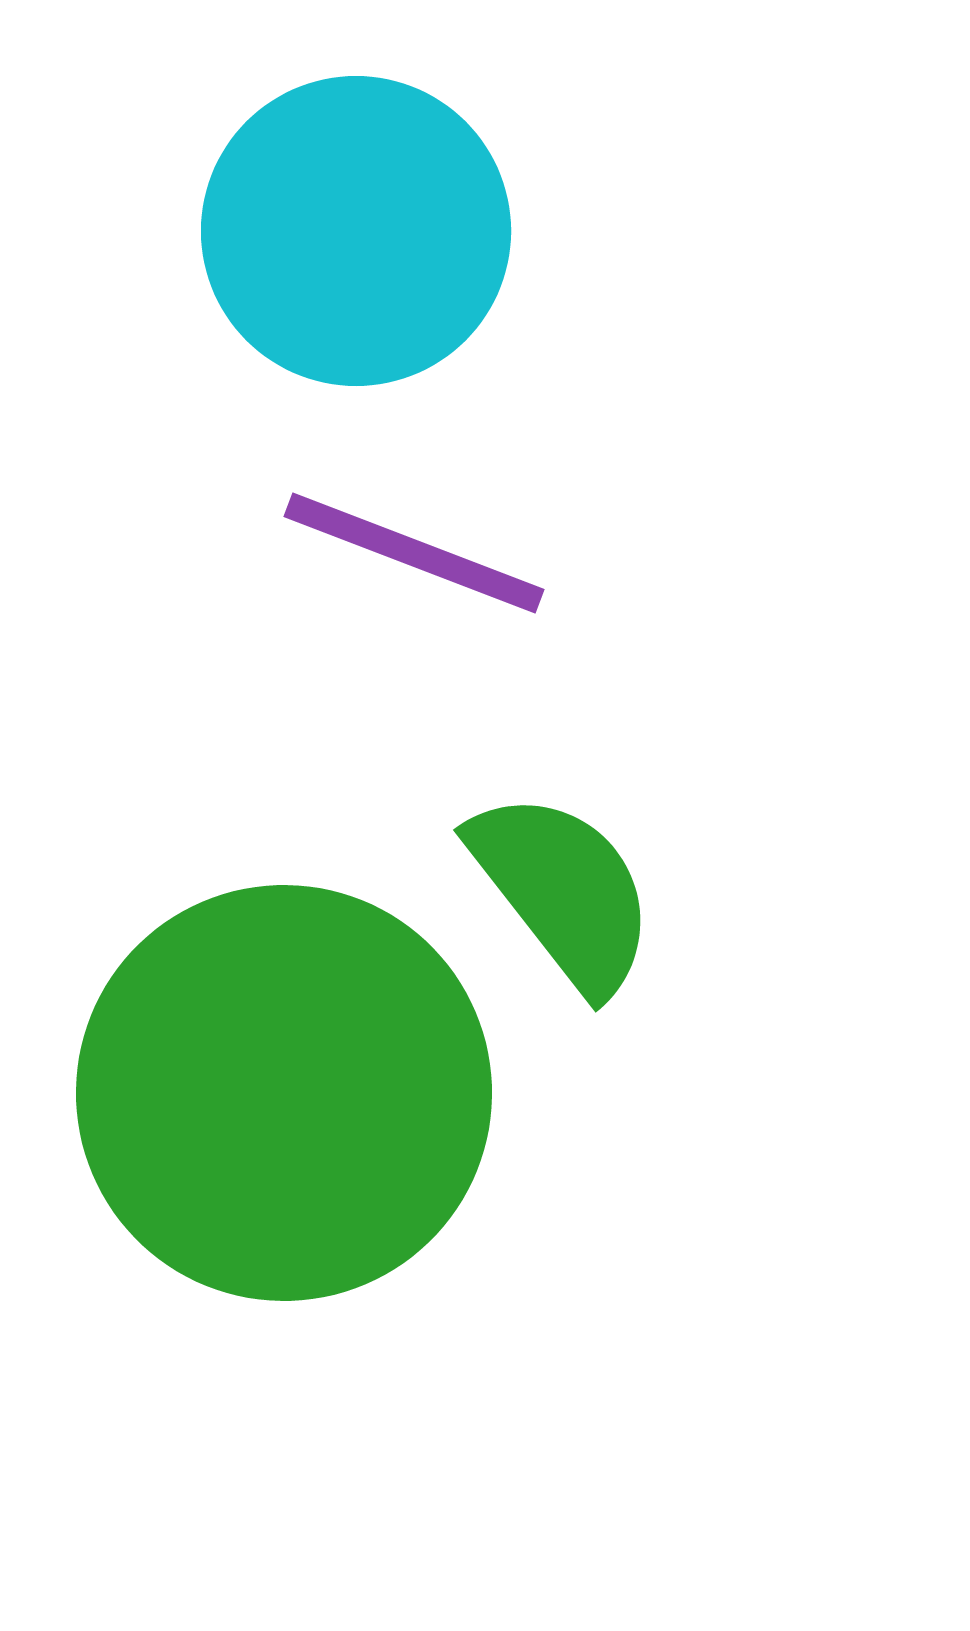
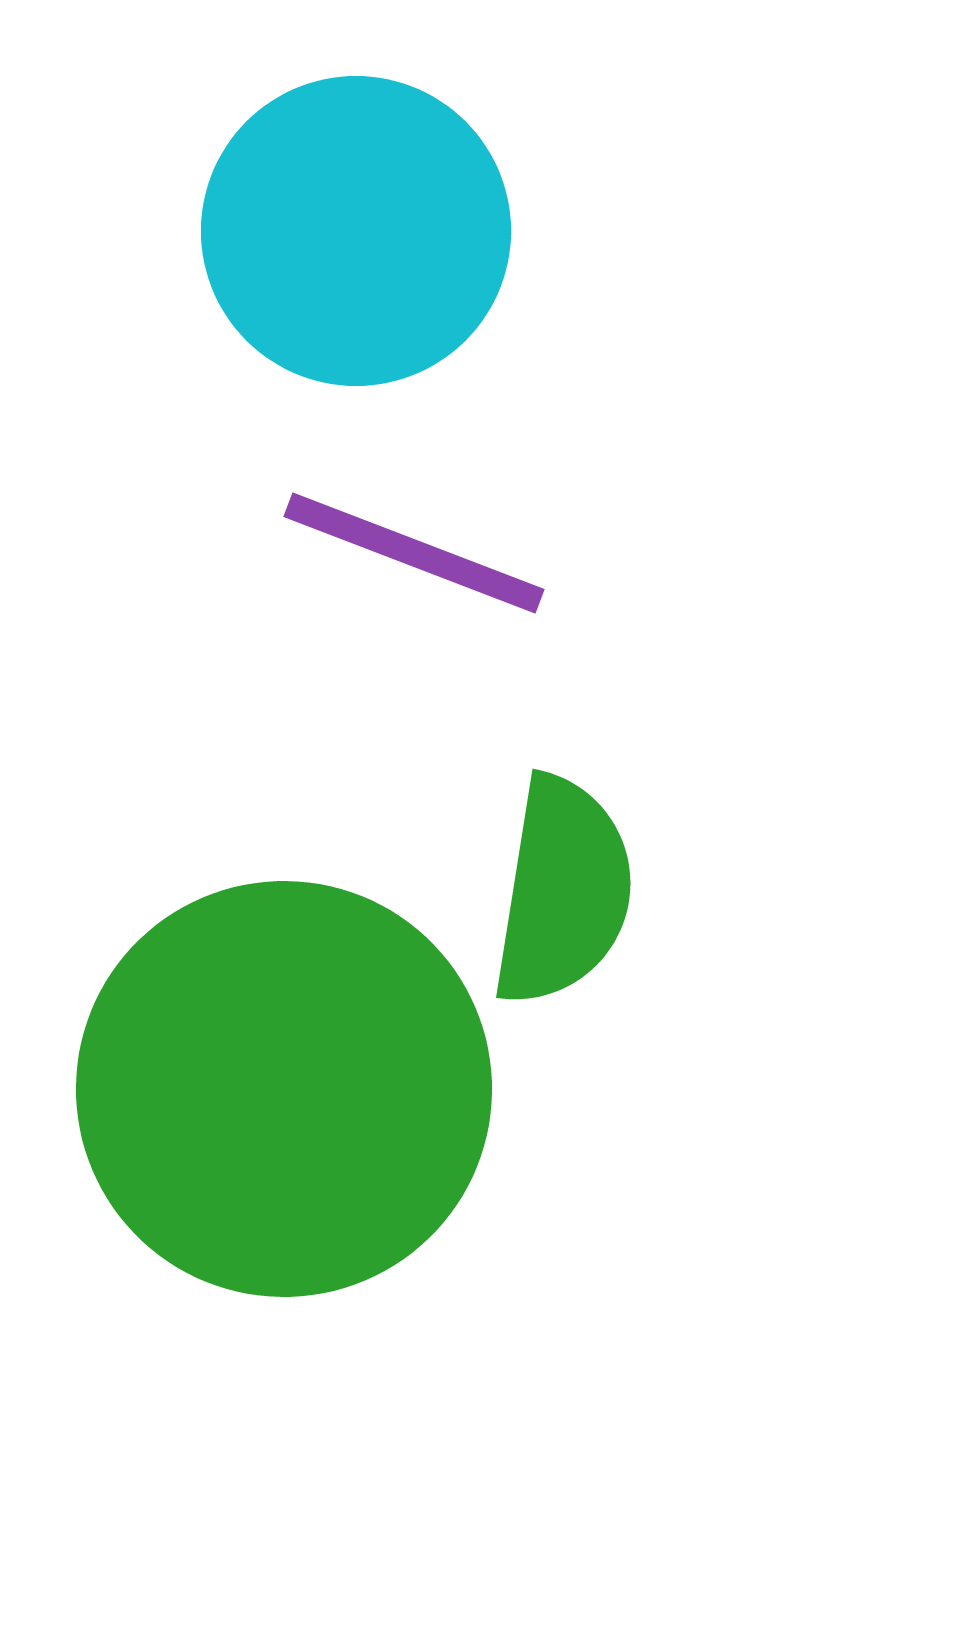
green semicircle: rotated 47 degrees clockwise
green circle: moved 4 px up
